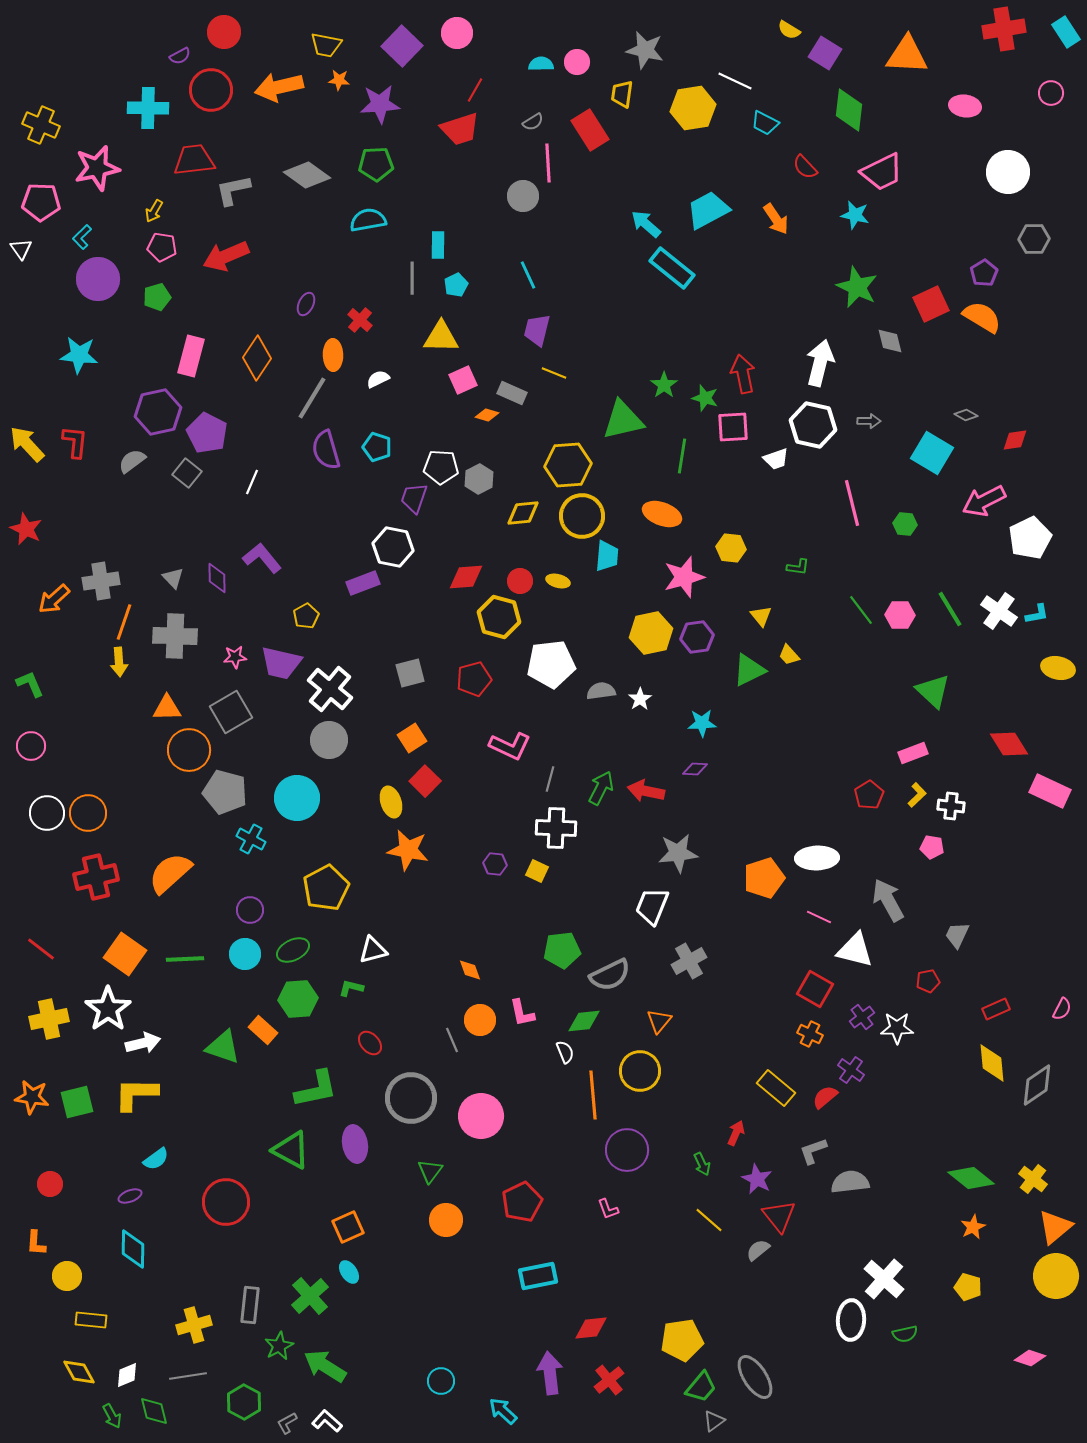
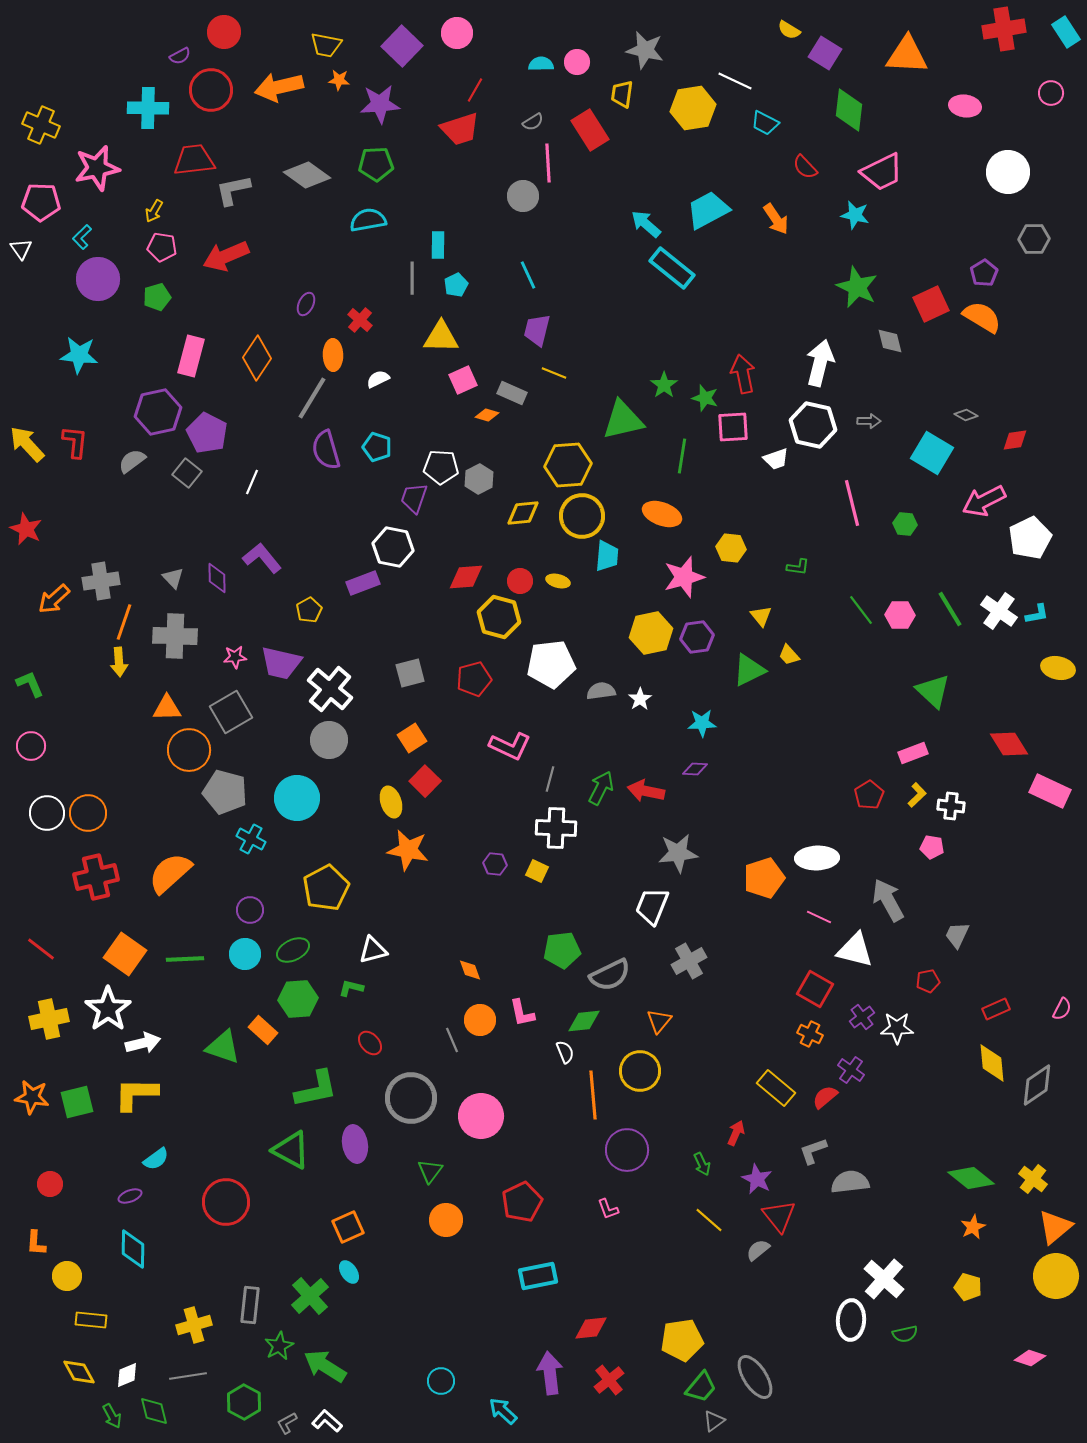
yellow pentagon at (306, 616): moved 3 px right, 6 px up
